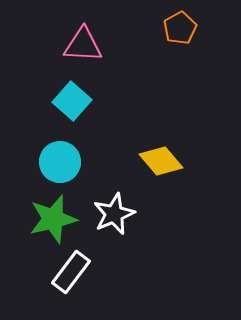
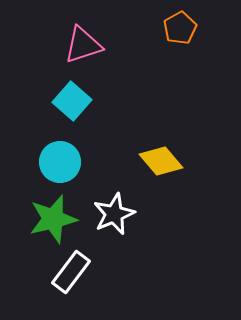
pink triangle: rotated 21 degrees counterclockwise
